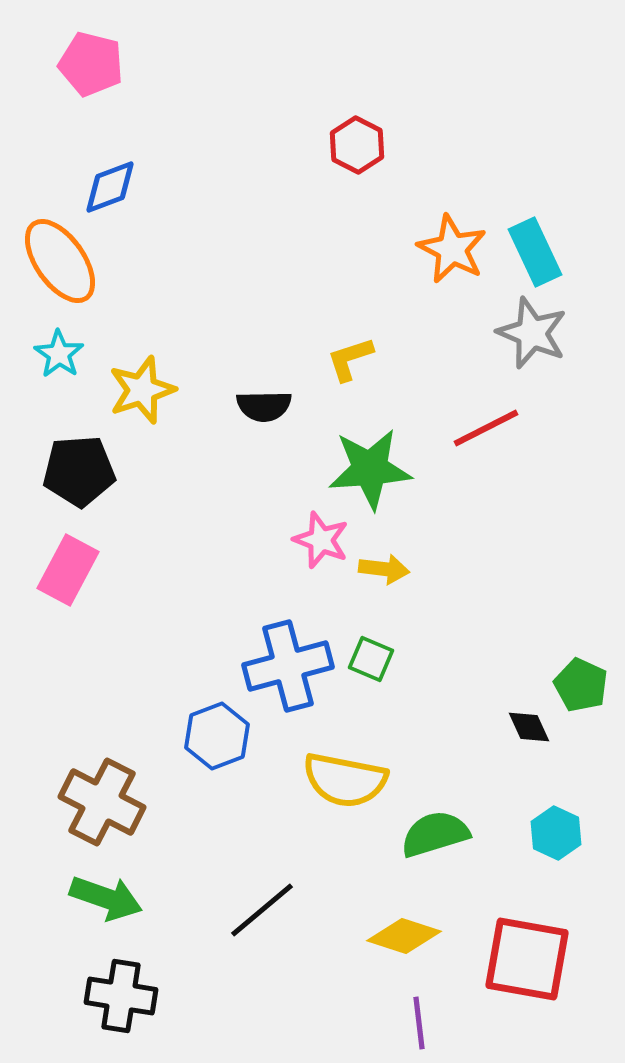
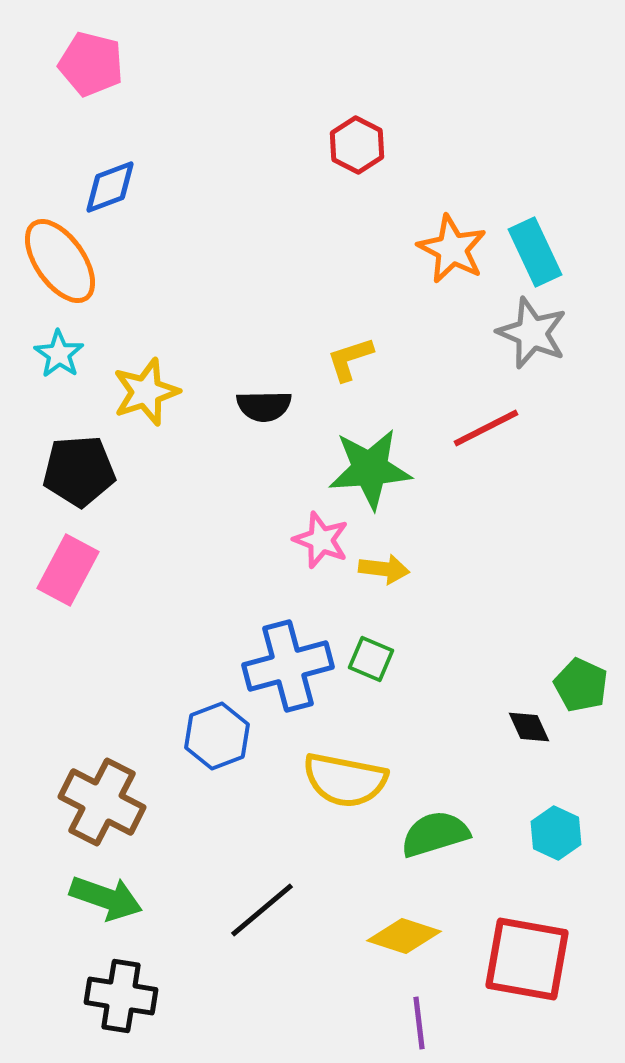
yellow star: moved 4 px right, 2 px down
